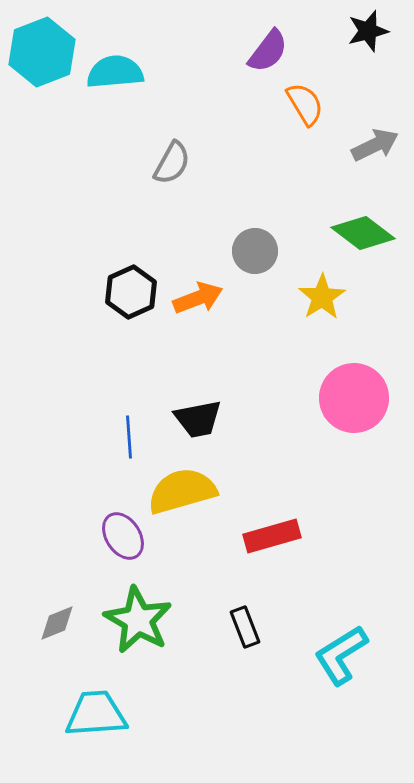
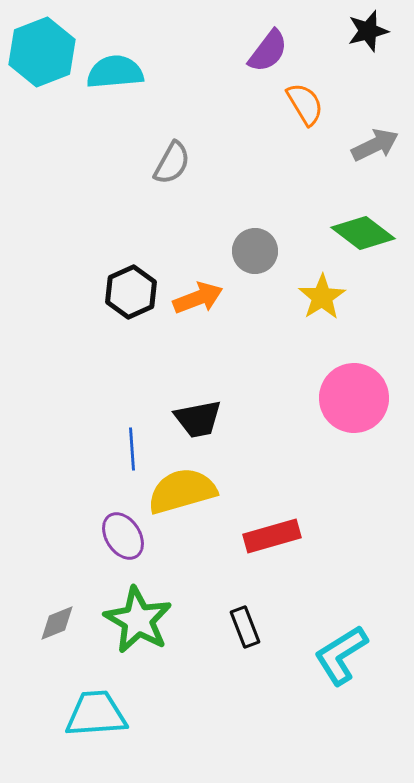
blue line: moved 3 px right, 12 px down
